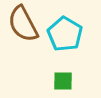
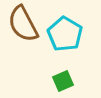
green square: rotated 25 degrees counterclockwise
